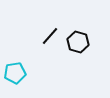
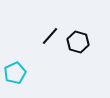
cyan pentagon: rotated 15 degrees counterclockwise
